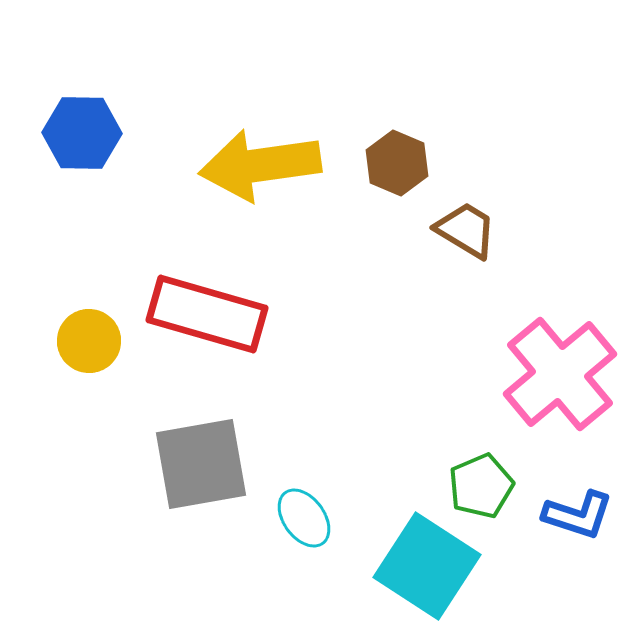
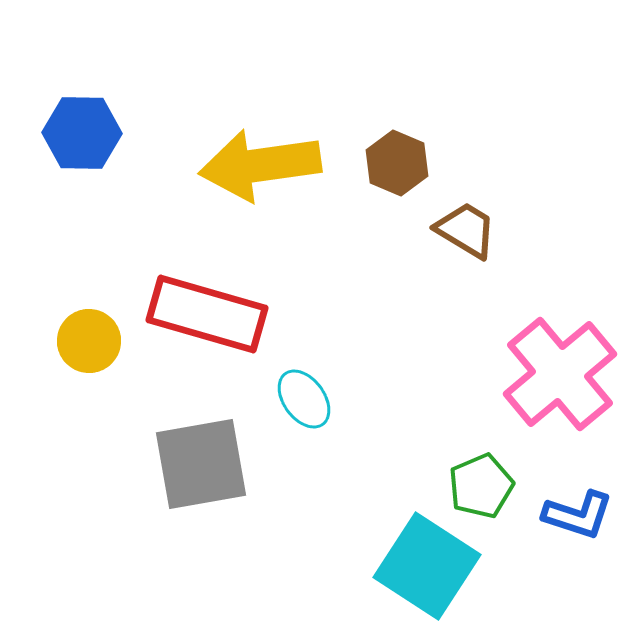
cyan ellipse: moved 119 px up
